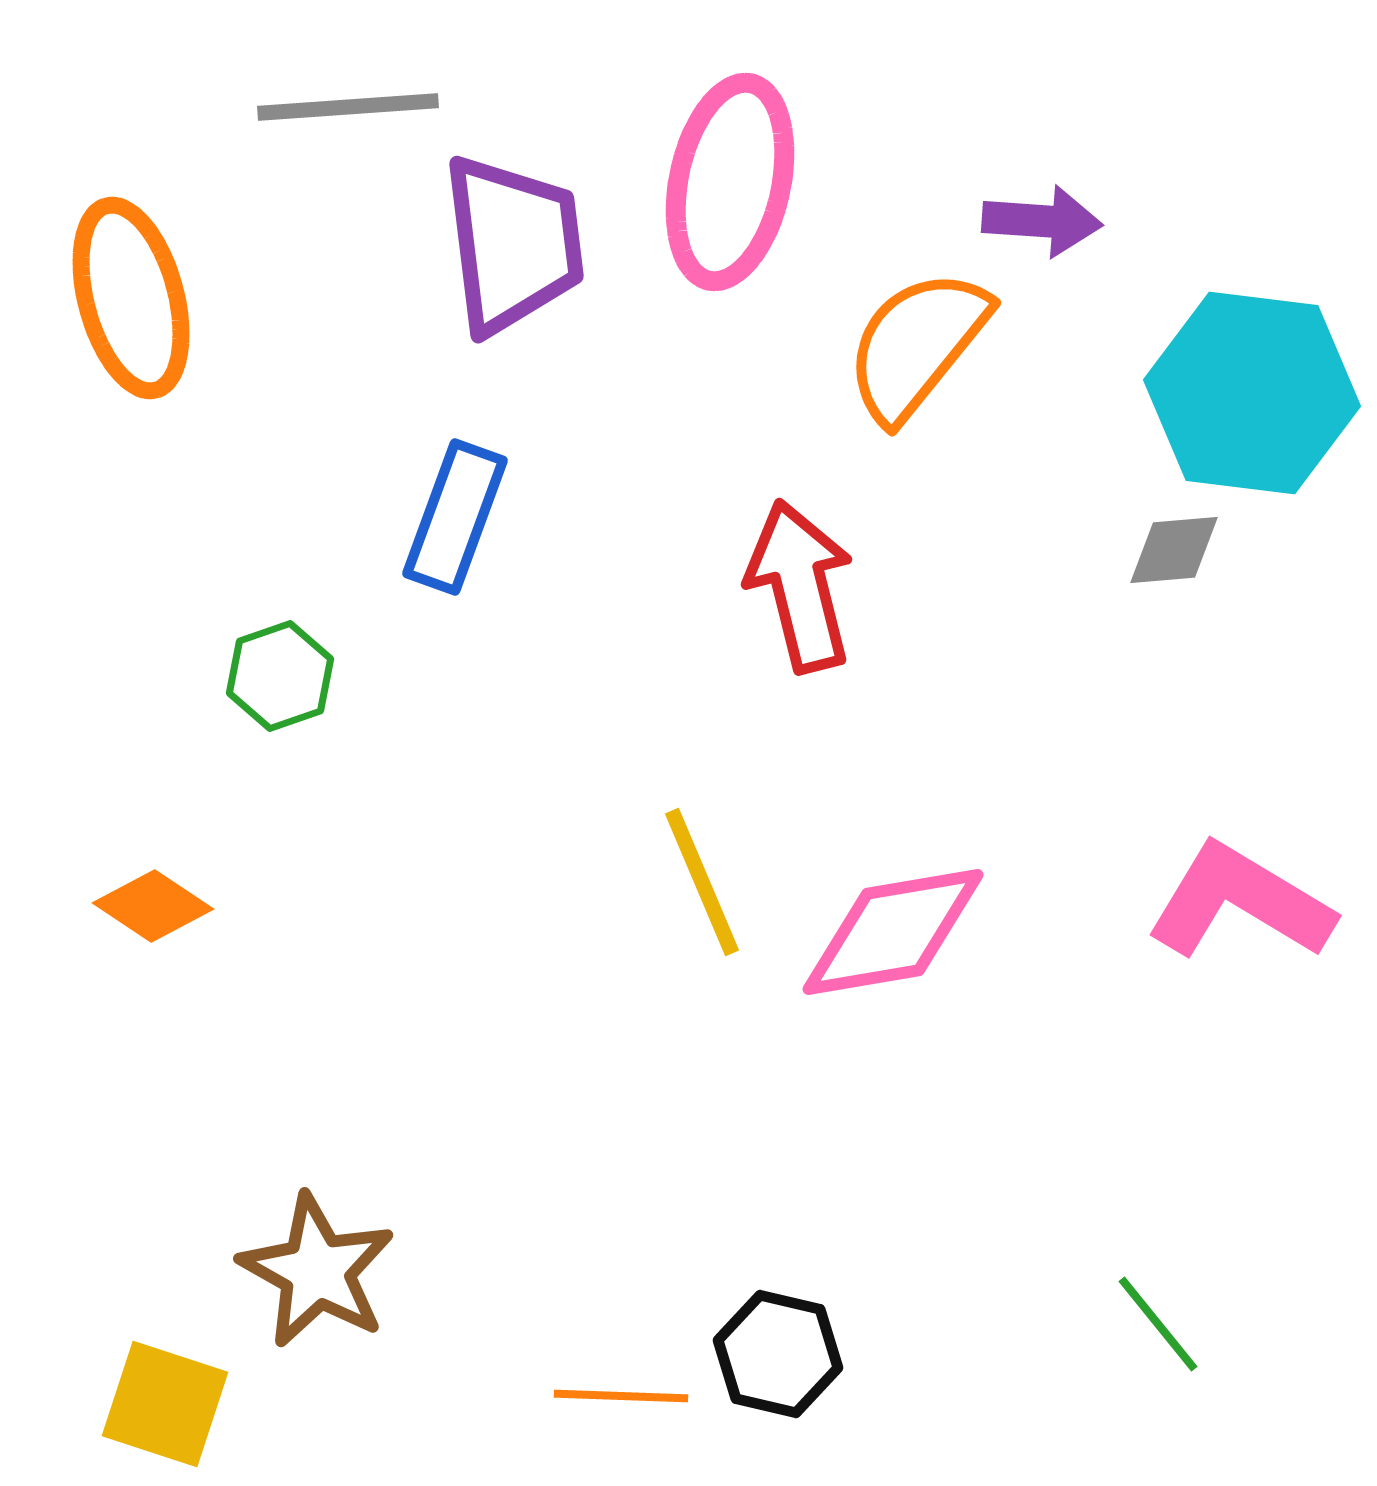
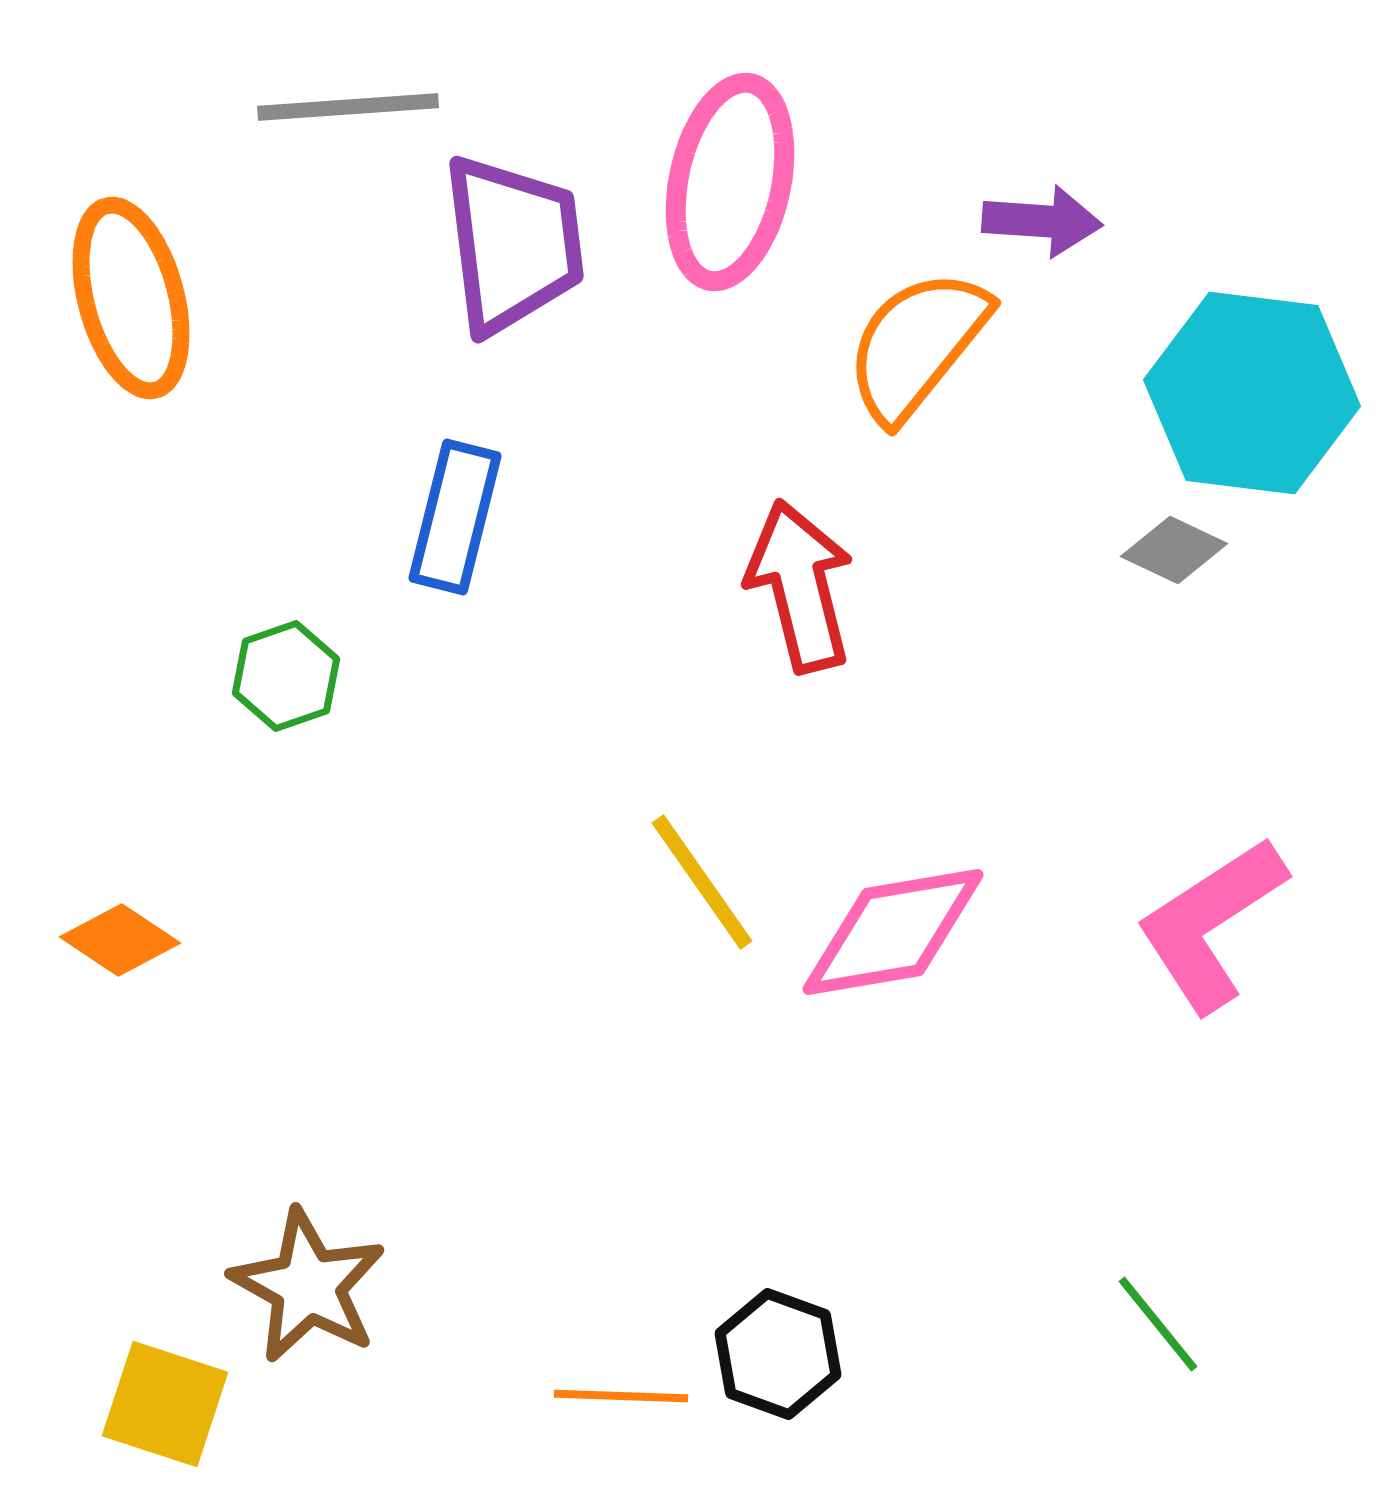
blue rectangle: rotated 6 degrees counterclockwise
gray diamond: rotated 30 degrees clockwise
green hexagon: moved 6 px right
yellow line: rotated 12 degrees counterclockwise
pink L-shape: moved 29 px left, 22 px down; rotated 64 degrees counterclockwise
orange diamond: moved 33 px left, 34 px down
brown star: moved 9 px left, 15 px down
black hexagon: rotated 7 degrees clockwise
